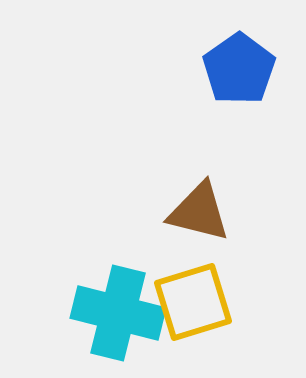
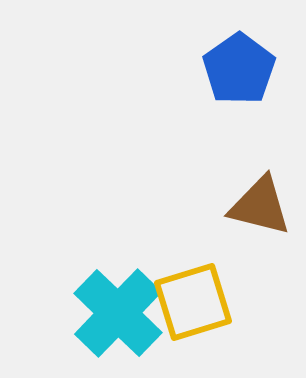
brown triangle: moved 61 px right, 6 px up
cyan cross: rotated 30 degrees clockwise
